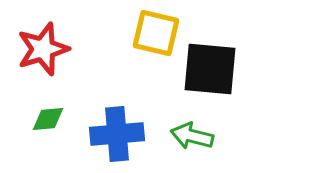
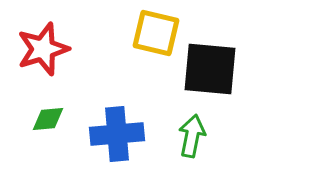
green arrow: rotated 87 degrees clockwise
